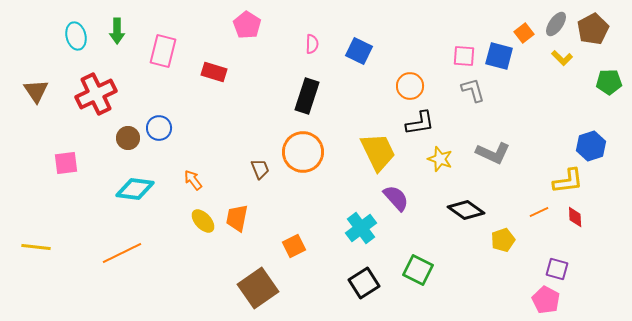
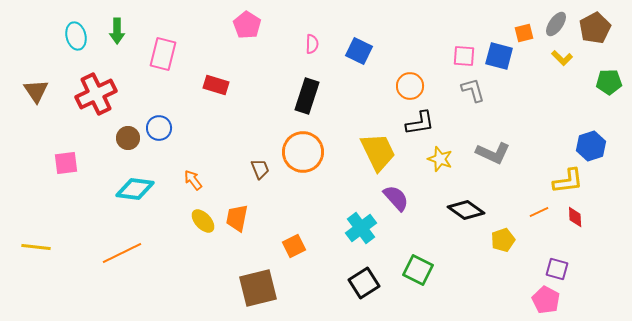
brown pentagon at (593, 29): moved 2 px right, 1 px up
orange square at (524, 33): rotated 24 degrees clockwise
pink rectangle at (163, 51): moved 3 px down
red rectangle at (214, 72): moved 2 px right, 13 px down
brown square at (258, 288): rotated 21 degrees clockwise
